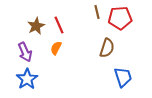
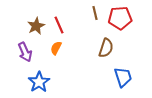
brown line: moved 2 px left, 1 px down
brown semicircle: moved 1 px left
blue star: moved 12 px right, 3 px down
